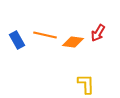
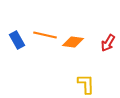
red arrow: moved 10 px right, 10 px down
